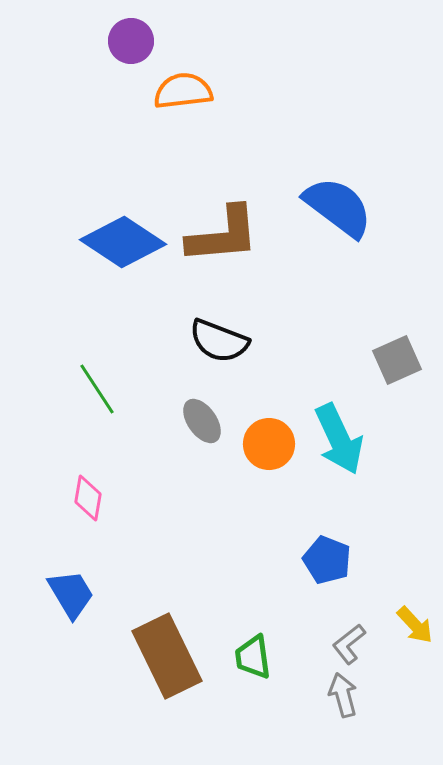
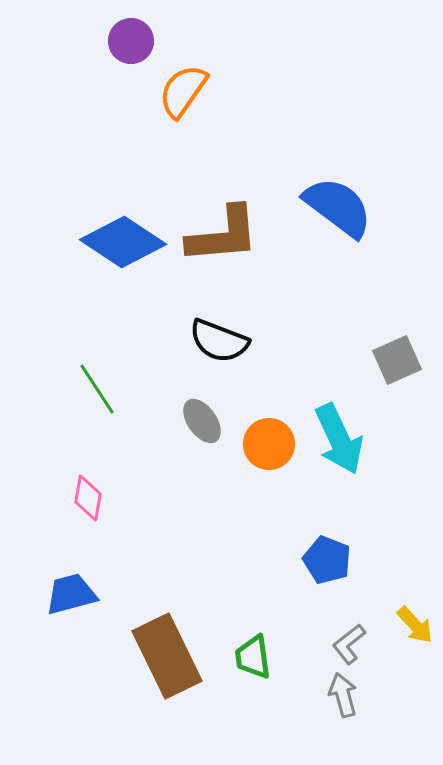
orange semicircle: rotated 48 degrees counterclockwise
blue trapezoid: rotated 74 degrees counterclockwise
